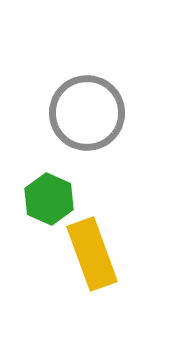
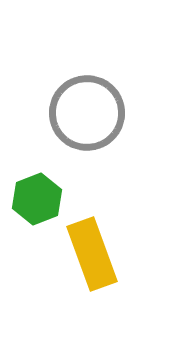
green hexagon: moved 12 px left; rotated 15 degrees clockwise
